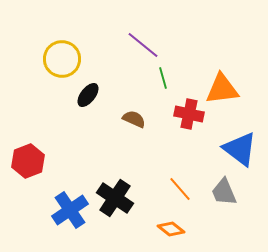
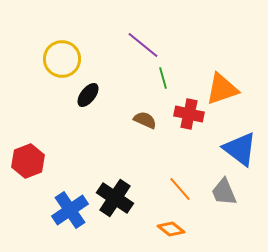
orange triangle: rotated 12 degrees counterclockwise
brown semicircle: moved 11 px right, 1 px down
